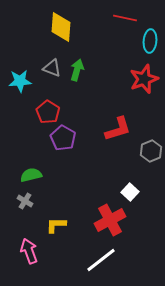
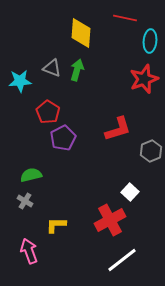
yellow diamond: moved 20 px right, 6 px down
purple pentagon: rotated 15 degrees clockwise
white line: moved 21 px right
